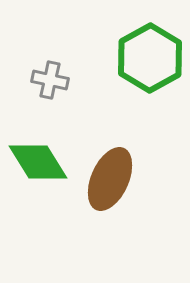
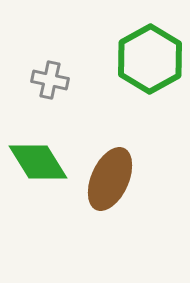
green hexagon: moved 1 px down
